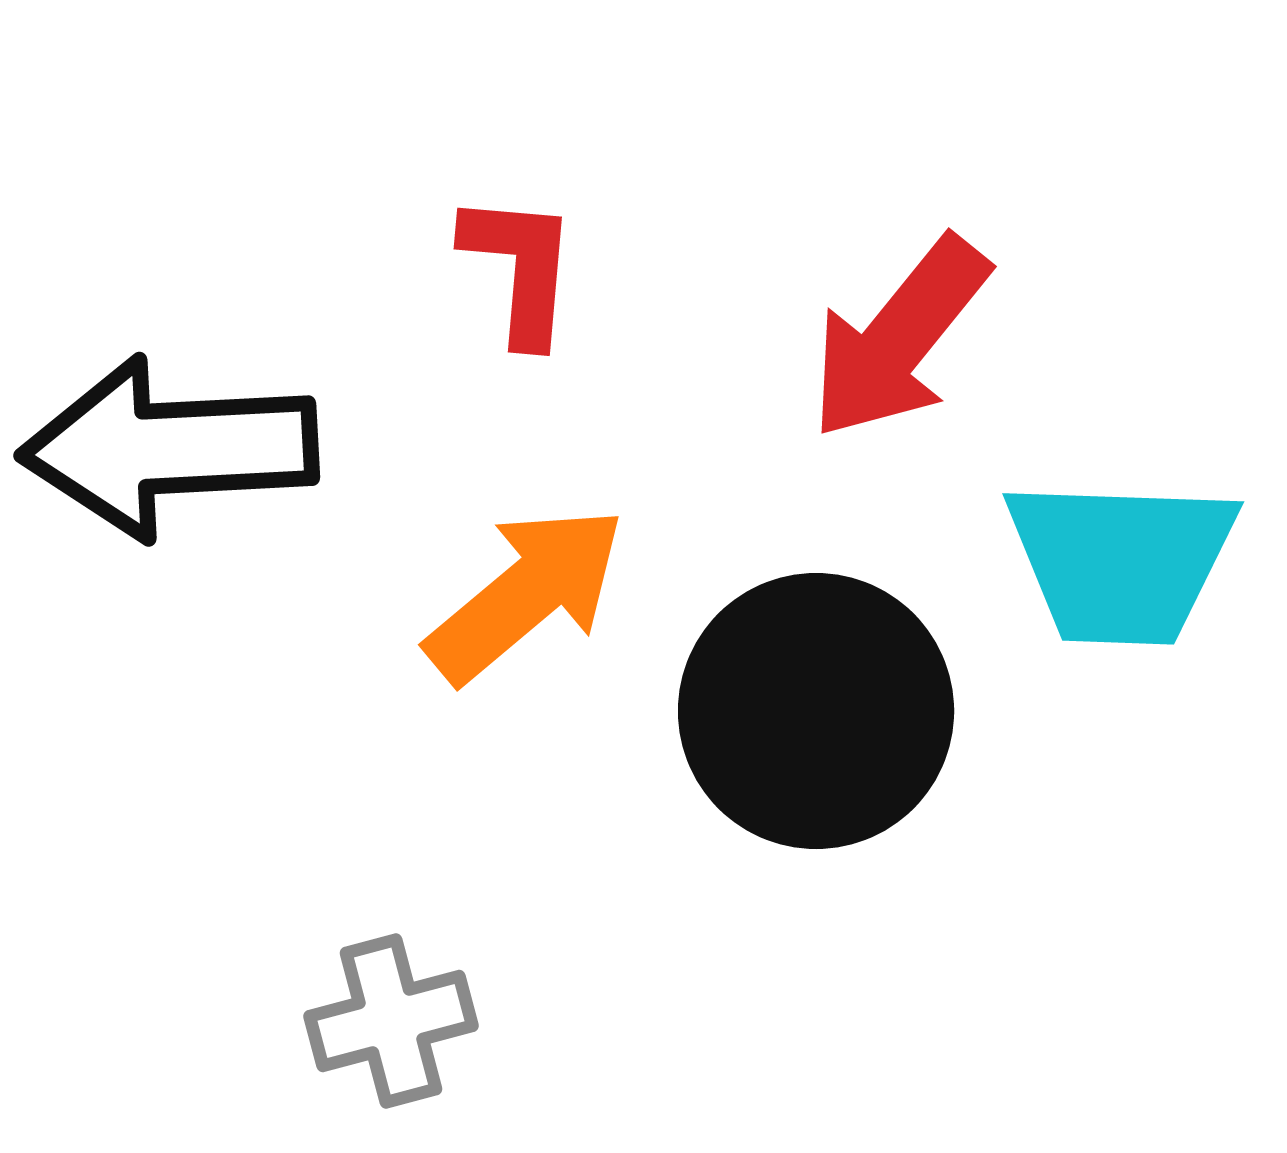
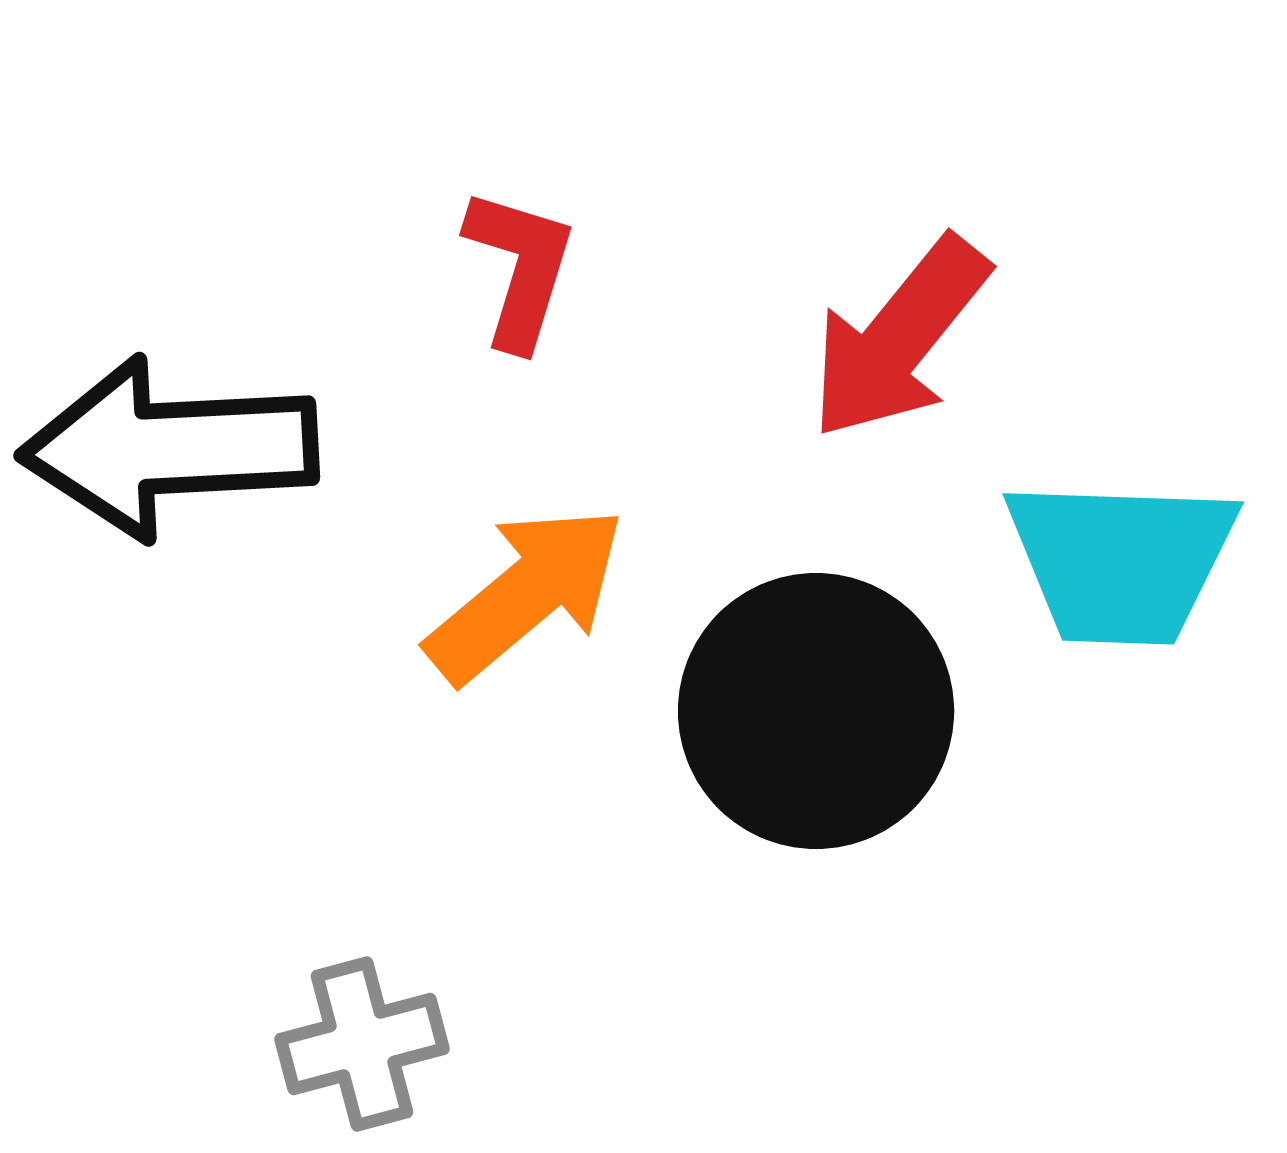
red L-shape: rotated 12 degrees clockwise
gray cross: moved 29 px left, 23 px down
